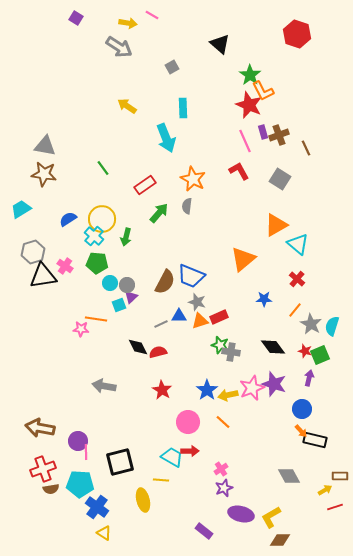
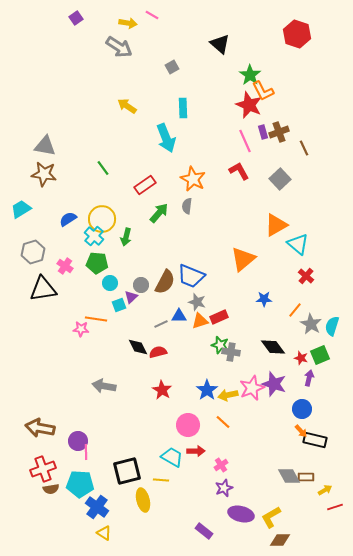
purple square at (76, 18): rotated 24 degrees clockwise
brown cross at (279, 135): moved 3 px up
brown line at (306, 148): moved 2 px left
gray square at (280, 179): rotated 15 degrees clockwise
black triangle at (43, 276): moved 13 px down
red cross at (297, 279): moved 9 px right, 3 px up
gray circle at (127, 285): moved 14 px right
red star at (305, 351): moved 4 px left, 7 px down
pink circle at (188, 422): moved 3 px down
red arrow at (190, 451): moved 6 px right
black square at (120, 462): moved 7 px right, 9 px down
pink cross at (221, 469): moved 4 px up
brown rectangle at (340, 476): moved 34 px left, 1 px down
